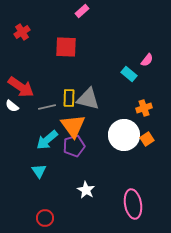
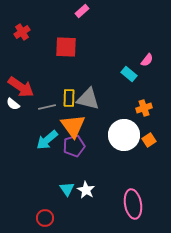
white semicircle: moved 1 px right, 2 px up
orange square: moved 2 px right, 1 px down
cyan triangle: moved 28 px right, 18 px down
